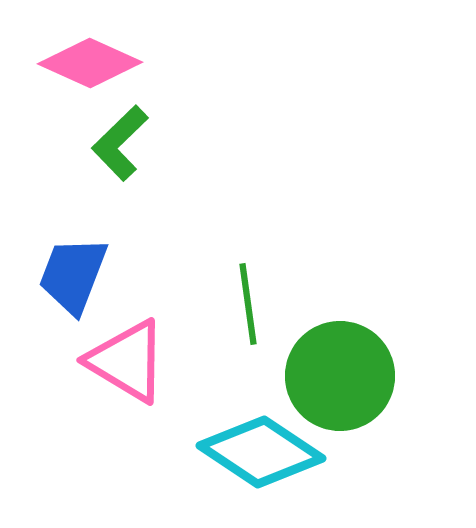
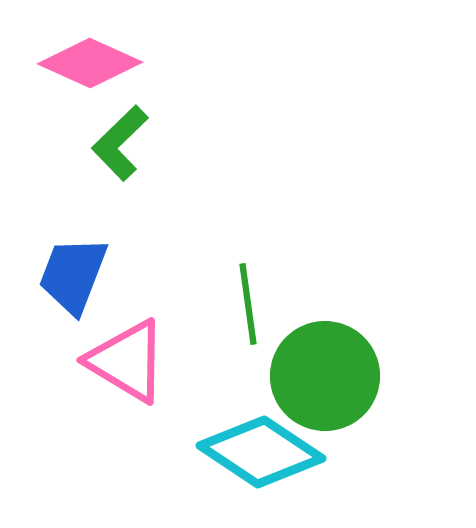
green circle: moved 15 px left
